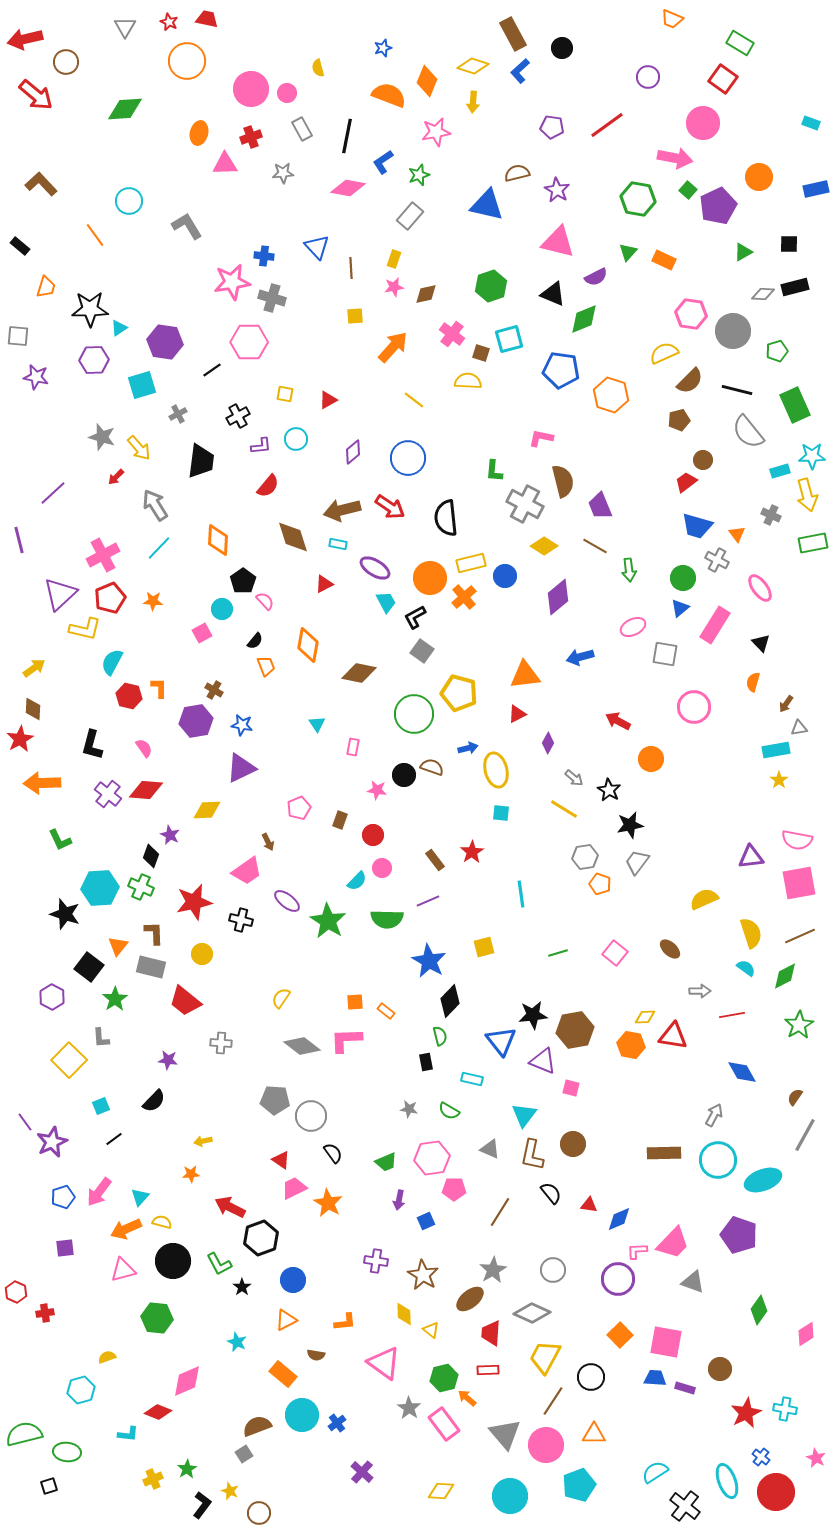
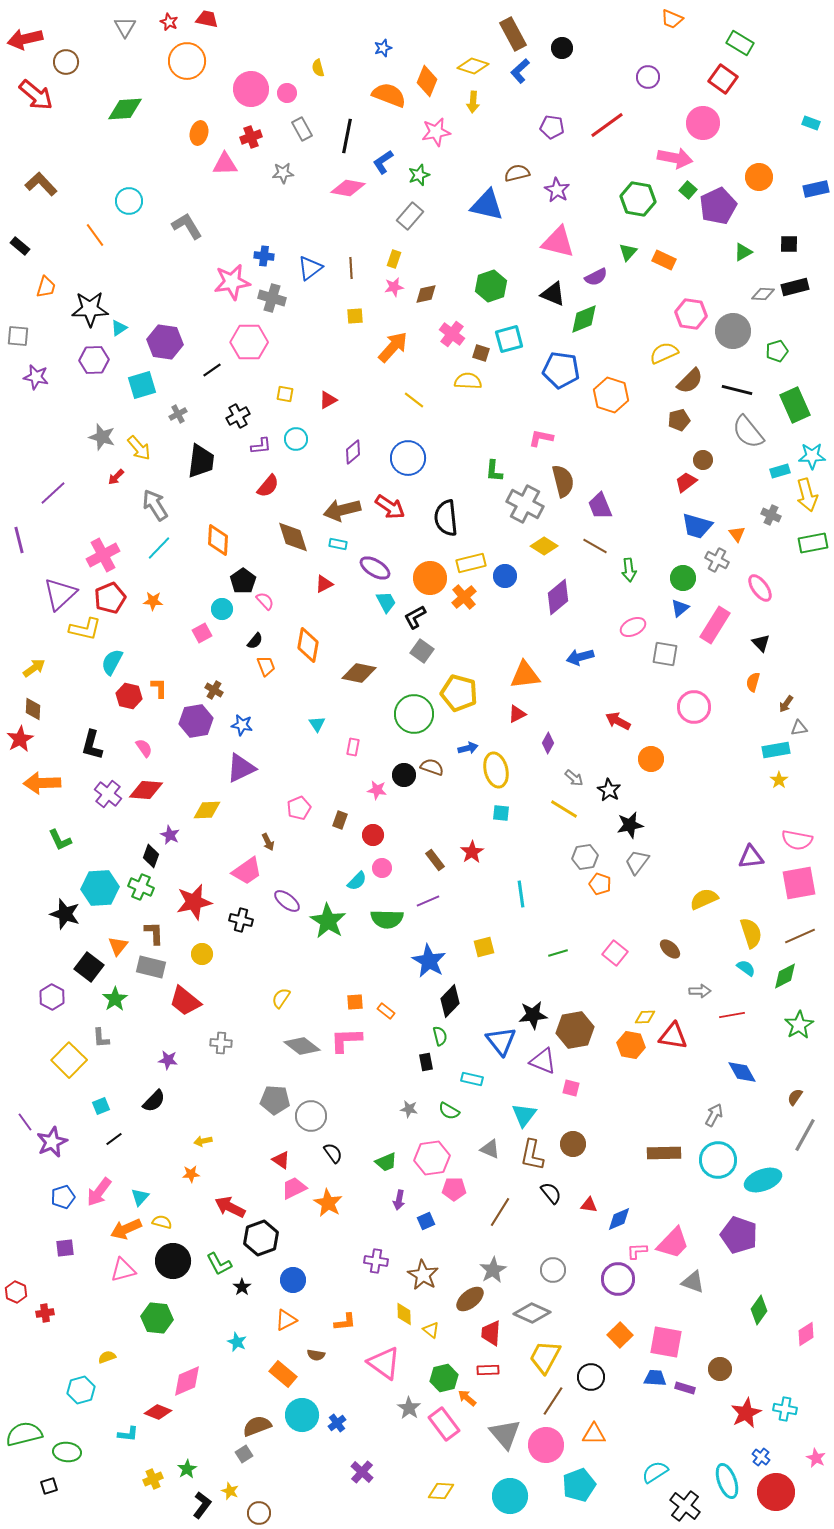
blue triangle at (317, 247): moved 7 px left, 21 px down; rotated 36 degrees clockwise
